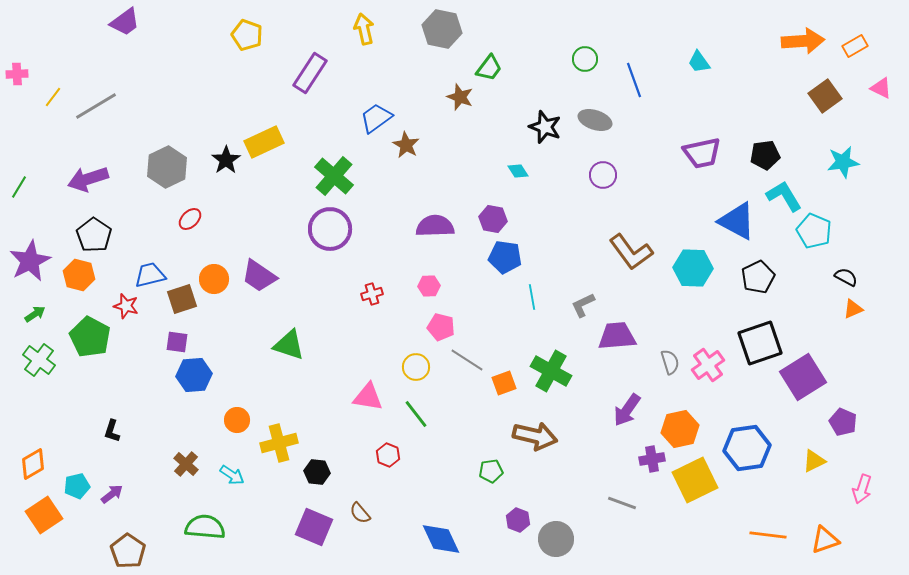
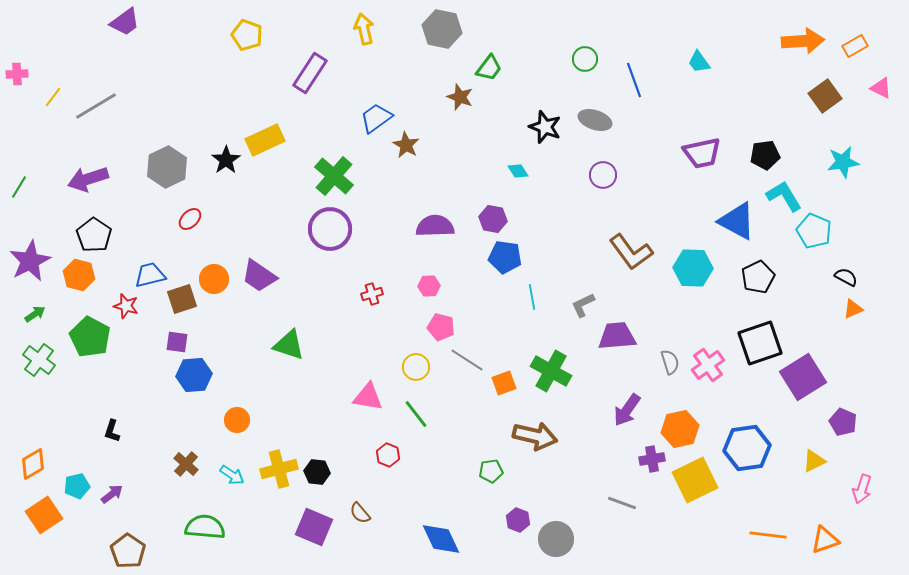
yellow rectangle at (264, 142): moved 1 px right, 2 px up
yellow cross at (279, 443): moved 26 px down
